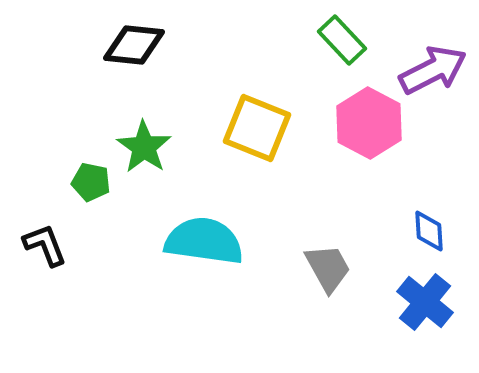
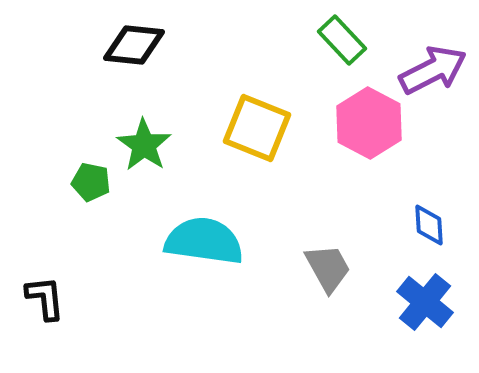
green star: moved 2 px up
blue diamond: moved 6 px up
black L-shape: moved 53 px down; rotated 15 degrees clockwise
